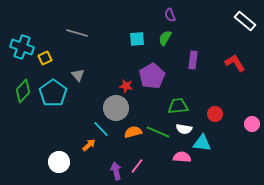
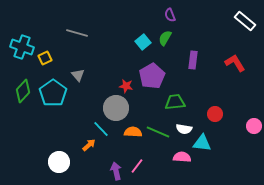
cyan square: moved 6 px right, 3 px down; rotated 35 degrees counterclockwise
green trapezoid: moved 3 px left, 4 px up
pink circle: moved 2 px right, 2 px down
orange semicircle: rotated 18 degrees clockwise
